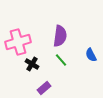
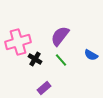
purple semicircle: rotated 150 degrees counterclockwise
blue semicircle: rotated 32 degrees counterclockwise
black cross: moved 3 px right, 5 px up
